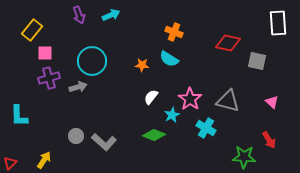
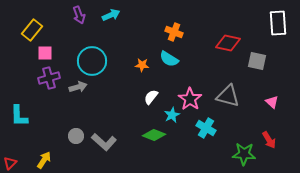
gray triangle: moved 5 px up
green star: moved 3 px up
